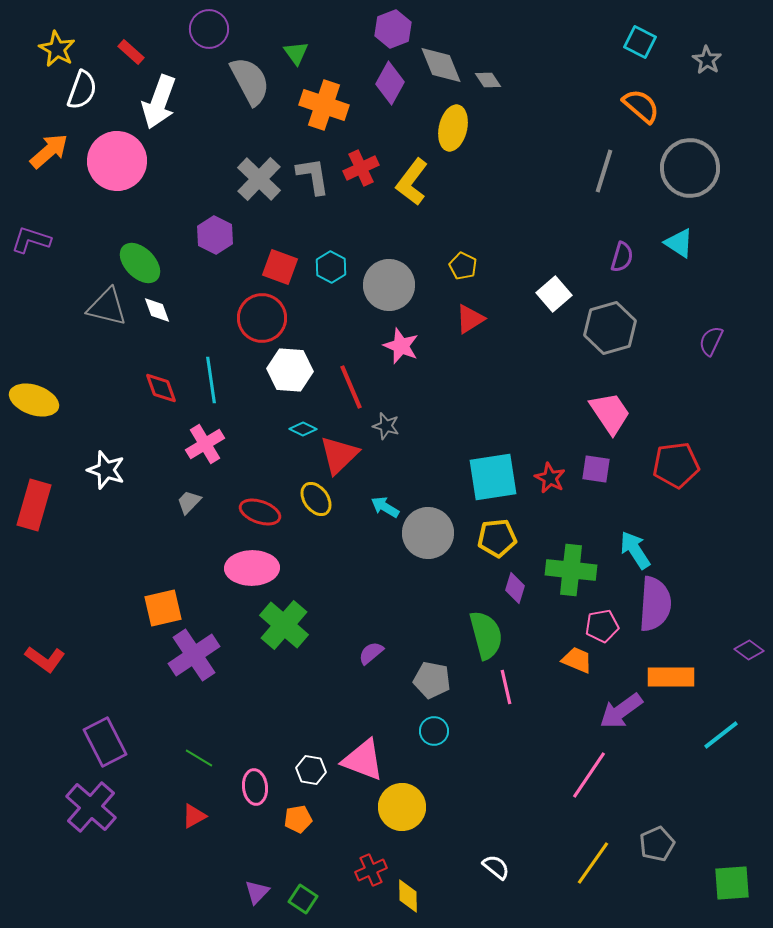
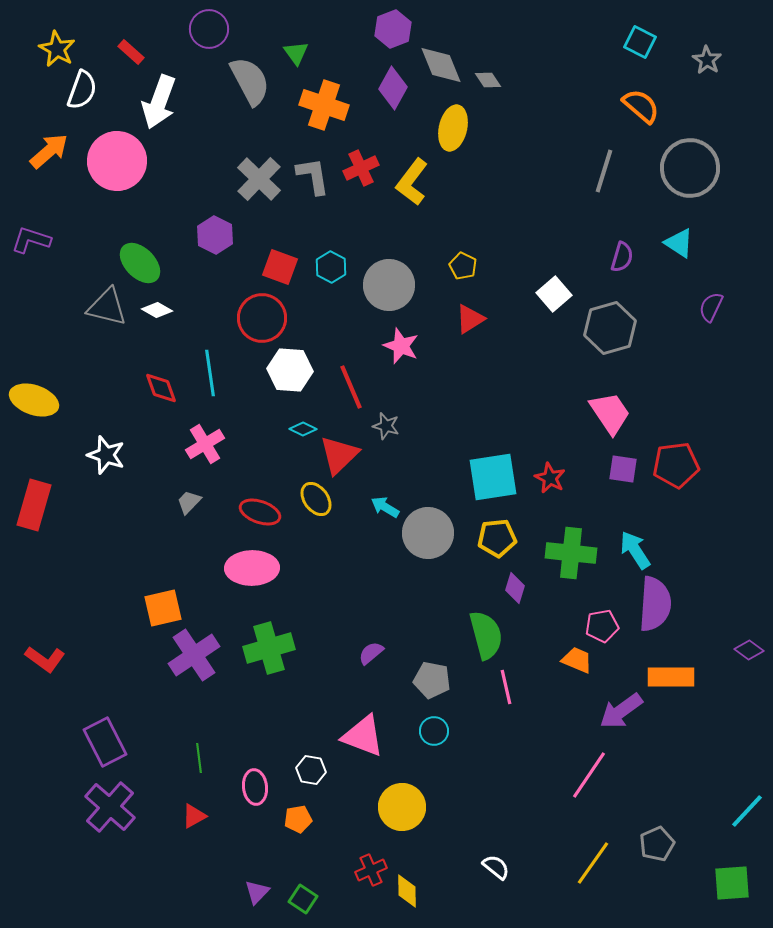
purple diamond at (390, 83): moved 3 px right, 5 px down
white diamond at (157, 310): rotated 40 degrees counterclockwise
purple semicircle at (711, 341): moved 34 px up
cyan line at (211, 380): moved 1 px left, 7 px up
purple square at (596, 469): moved 27 px right
white star at (106, 470): moved 15 px up
green cross at (571, 570): moved 17 px up
green cross at (284, 625): moved 15 px left, 23 px down; rotated 33 degrees clockwise
cyan line at (721, 735): moved 26 px right, 76 px down; rotated 9 degrees counterclockwise
green line at (199, 758): rotated 52 degrees clockwise
pink triangle at (363, 760): moved 24 px up
purple cross at (91, 807): moved 19 px right
yellow diamond at (408, 896): moved 1 px left, 5 px up
